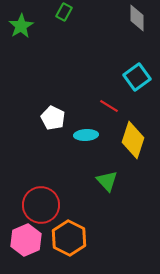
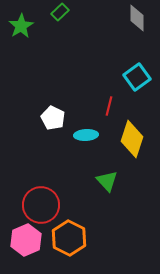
green rectangle: moved 4 px left; rotated 18 degrees clockwise
red line: rotated 72 degrees clockwise
yellow diamond: moved 1 px left, 1 px up
